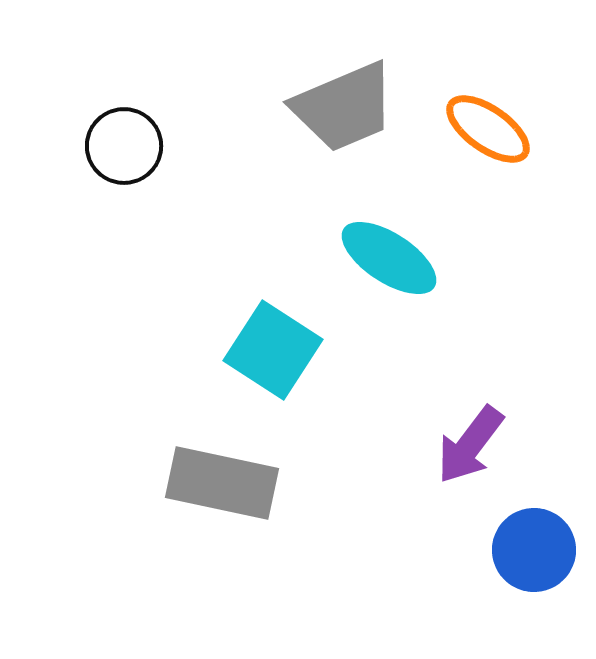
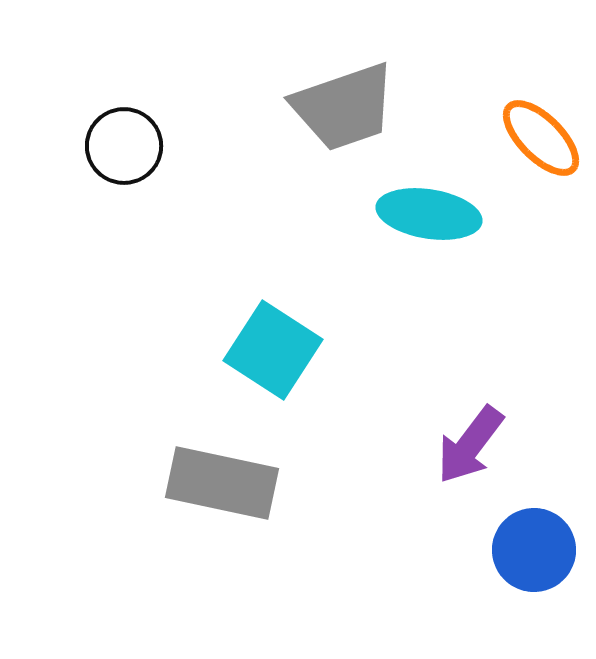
gray trapezoid: rotated 4 degrees clockwise
orange ellipse: moved 53 px right, 9 px down; rotated 10 degrees clockwise
cyan ellipse: moved 40 px right, 44 px up; rotated 24 degrees counterclockwise
